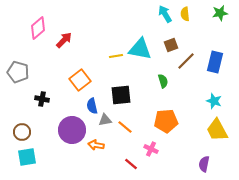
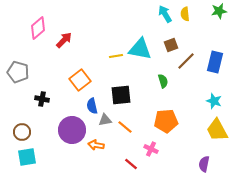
green star: moved 1 px left, 2 px up
